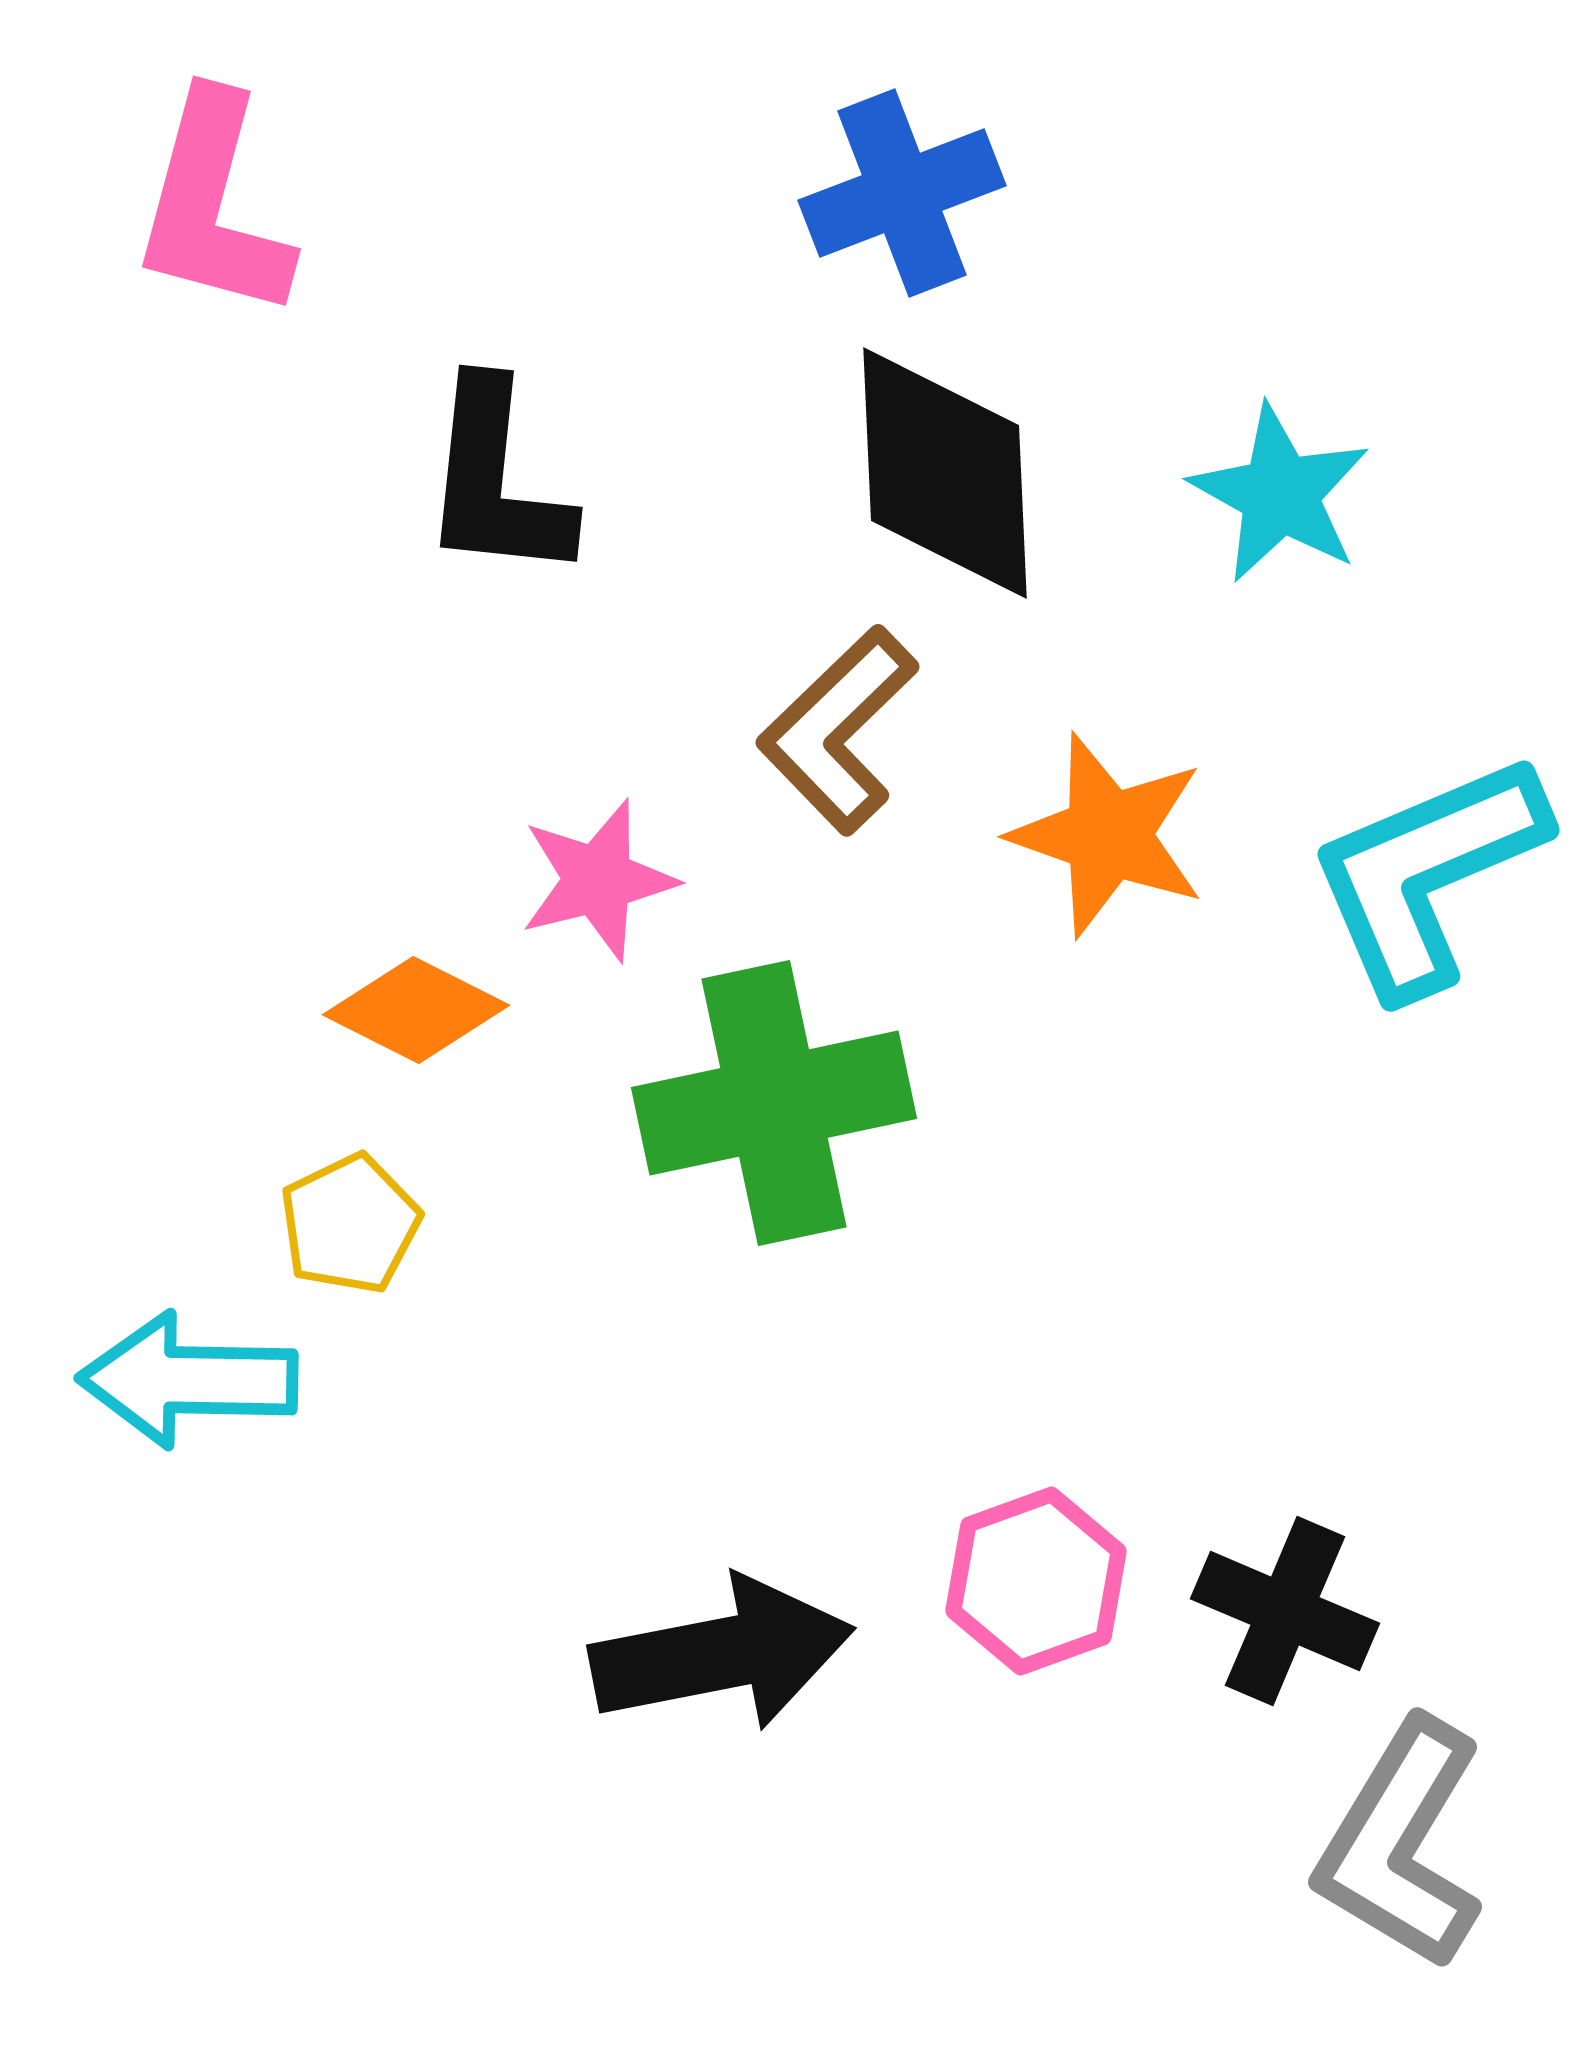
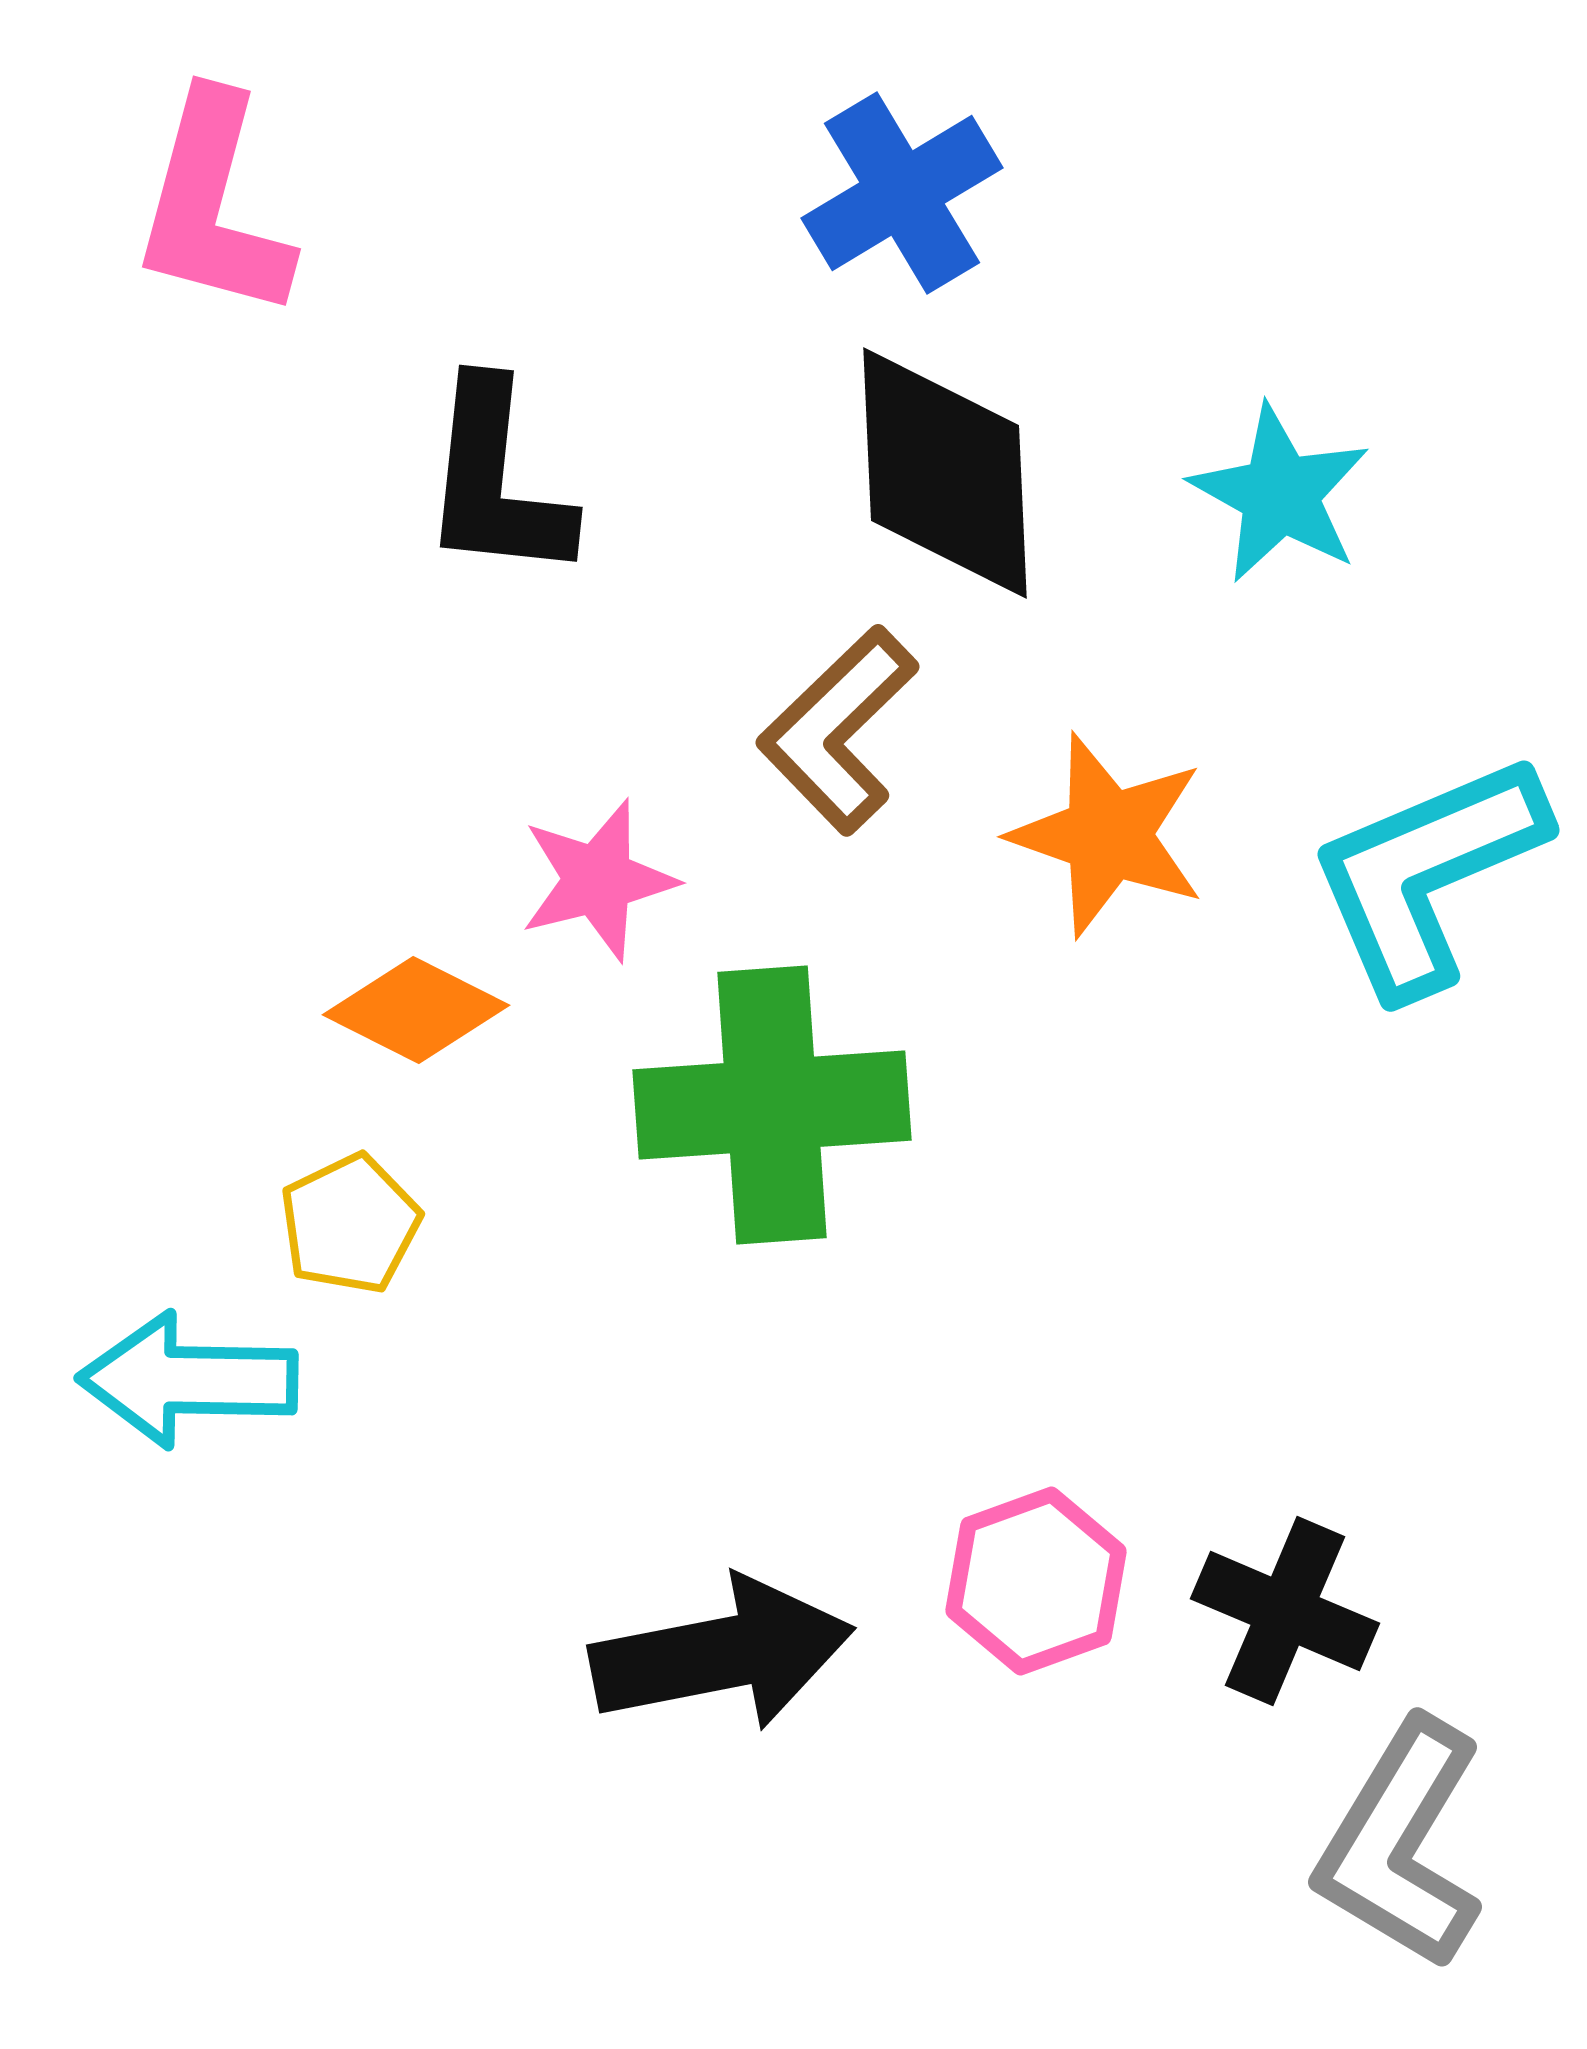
blue cross: rotated 10 degrees counterclockwise
green cross: moved 2 px left, 2 px down; rotated 8 degrees clockwise
